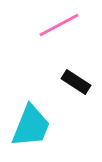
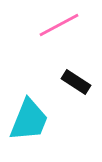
cyan trapezoid: moved 2 px left, 6 px up
